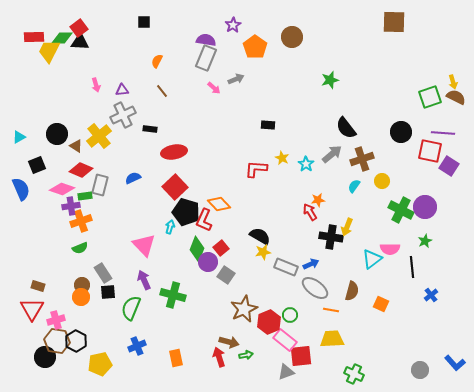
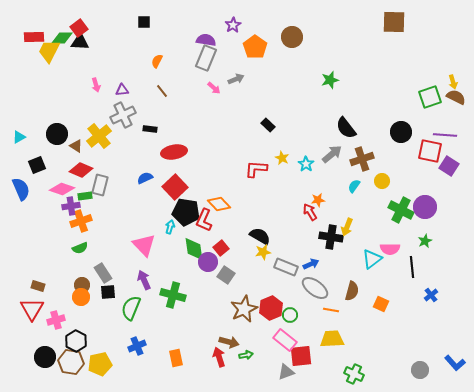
black rectangle at (268, 125): rotated 40 degrees clockwise
purple line at (443, 133): moved 2 px right, 2 px down
blue semicircle at (133, 178): moved 12 px right
black pentagon at (186, 212): rotated 8 degrees counterclockwise
green diamond at (197, 249): moved 3 px left; rotated 30 degrees counterclockwise
red hexagon at (269, 322): moved 2 px right, 14 px up
brown hexagon at (57, 341): moved 14 px right, 21 px down
